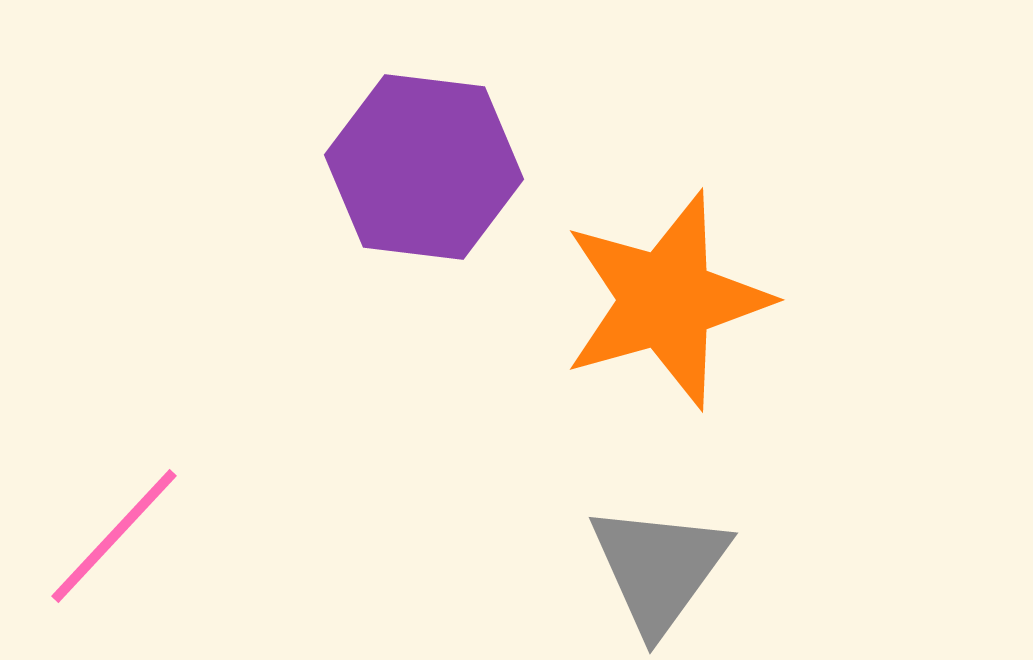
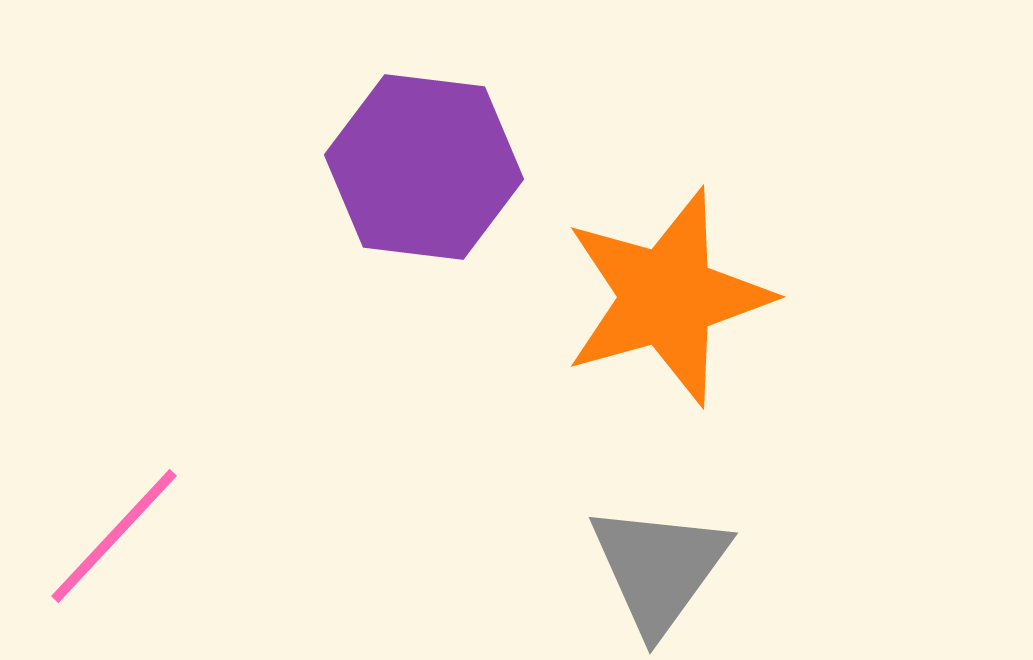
orange star: moved 1 px right, 3 px up
